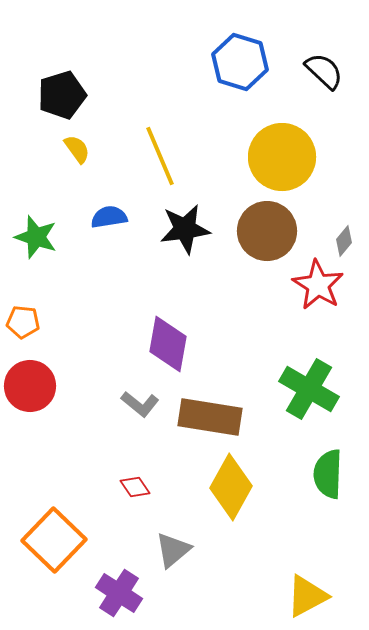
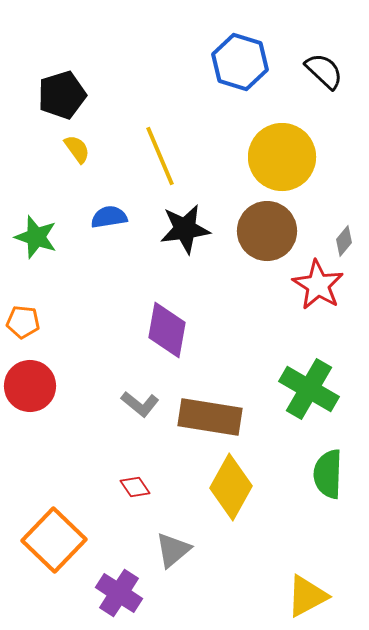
purple diamond: moved 1 px left, 14 px up
